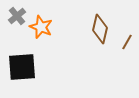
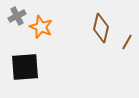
gray cross: rotated 12 degrees clockwise
brown diamond: moved 1 px right, 1 px up
black square: moved 3 px right
